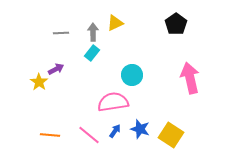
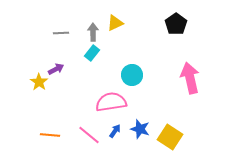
pink semicircle: moved 2 px left
yellow square: moved 1 px left, 2 px down
